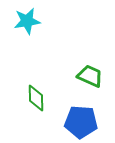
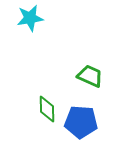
cyan star: moved 3 px right, 3 px up
green diamond: moved 11 px right, 11 px down
